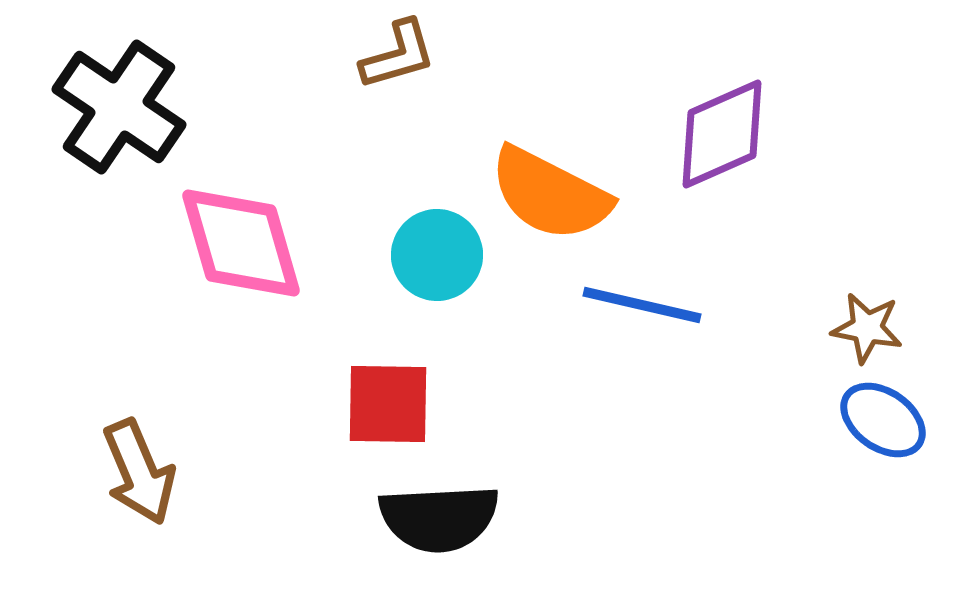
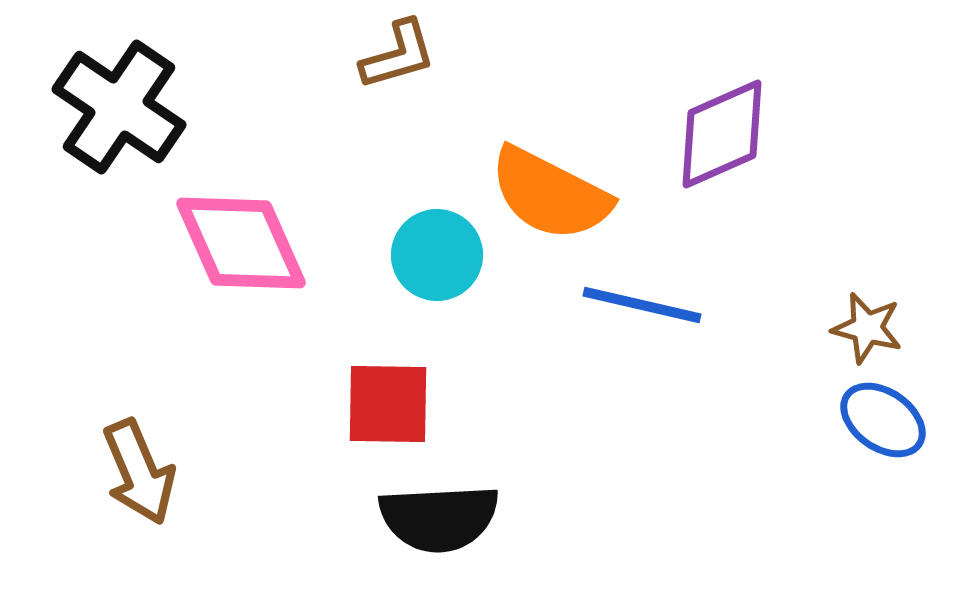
pink diamond: rotated 8 degrees counterclockwise
brown star: rotated 4 degrees clockwise
